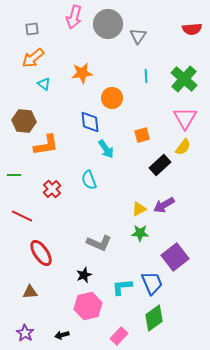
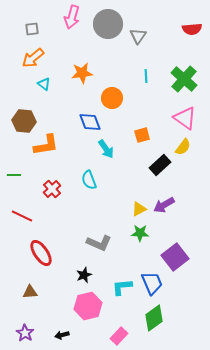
pink arrow: moved 2 px left
pink triangle: rotated 25 degrees counterclockwise
blue diamond: rotated 15 degrees counterclockwise
